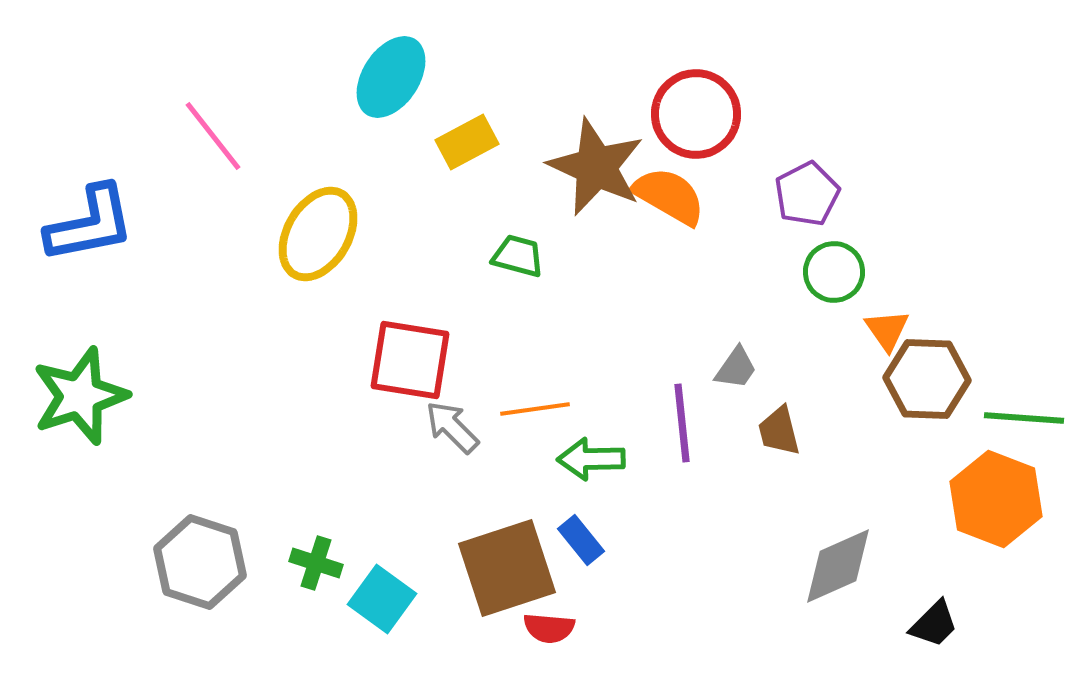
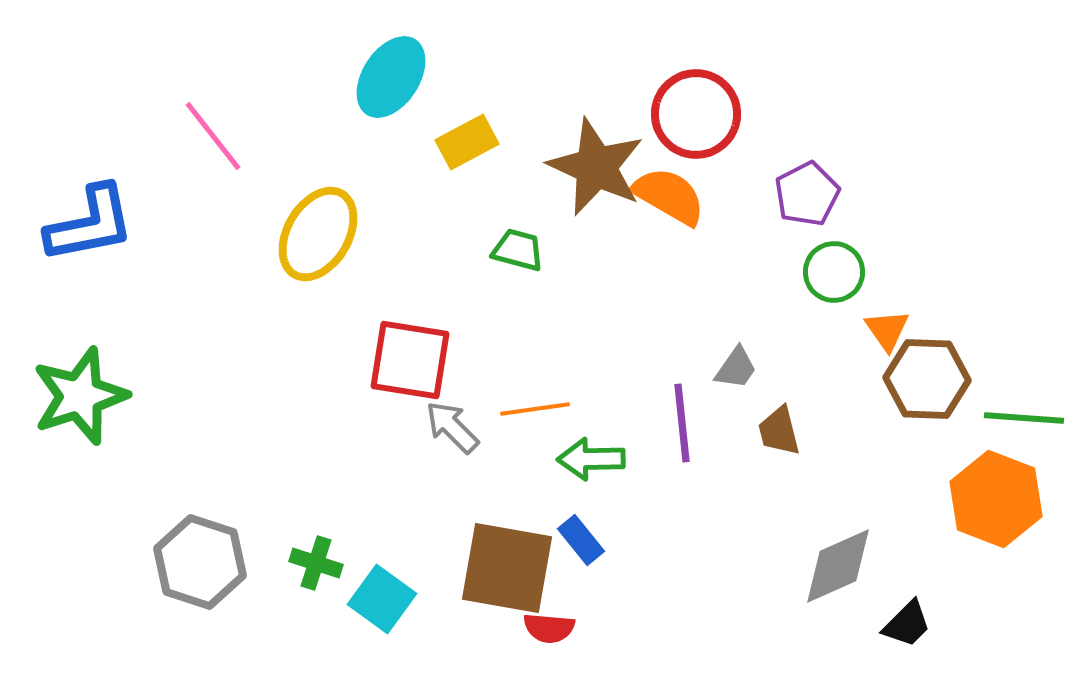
green trapezoid: moved 6 px up
brown square: rotated 28 degrees clockwise
black trapezoid: moved 27 px left
